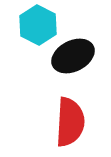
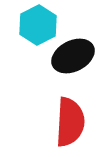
cyan hexagon: rotated 6 degrees clockwise
